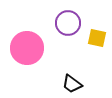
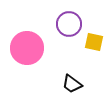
purple circle: moved 1 px right, 1 px down
yellow square: moved 3 px left, 4 px down
